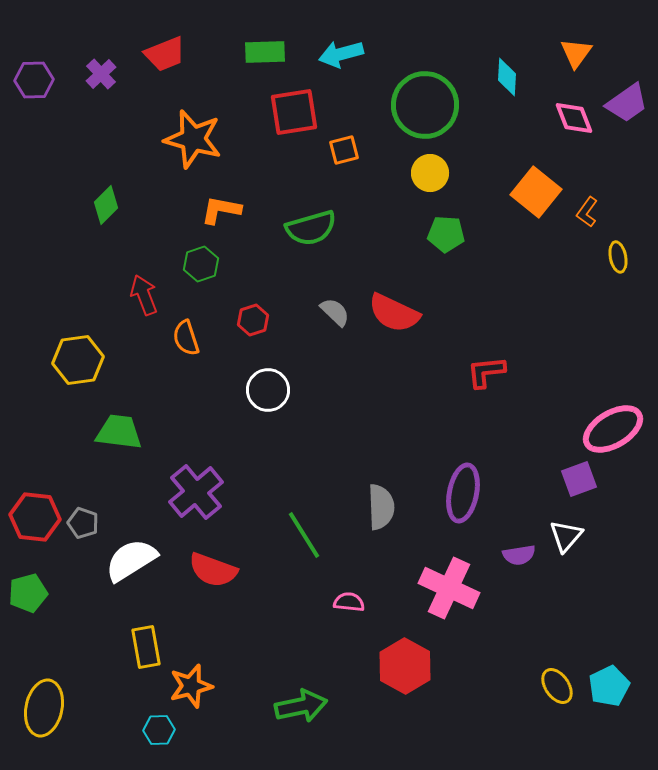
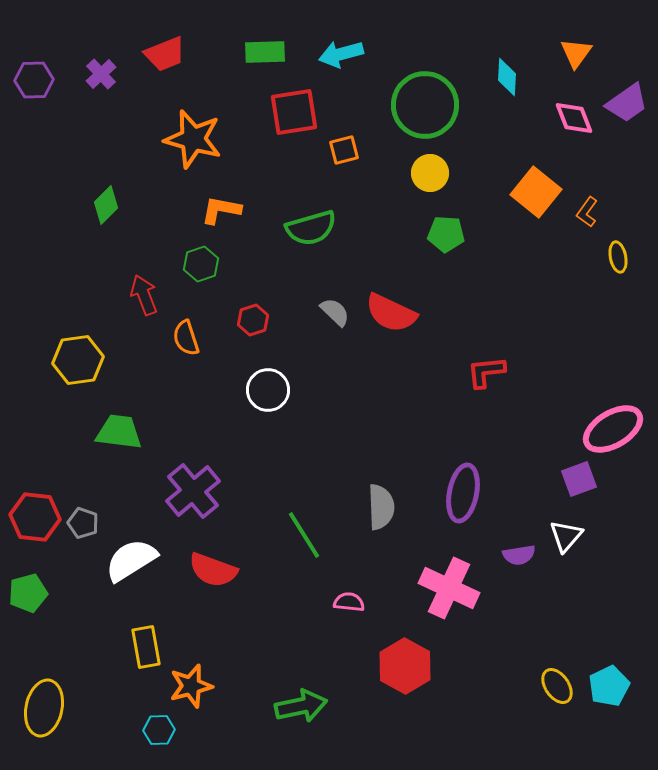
red semicircle at (394, 313): moved 3 px left
purple cross at (196, 492): moved 3 px left, 1 px up
